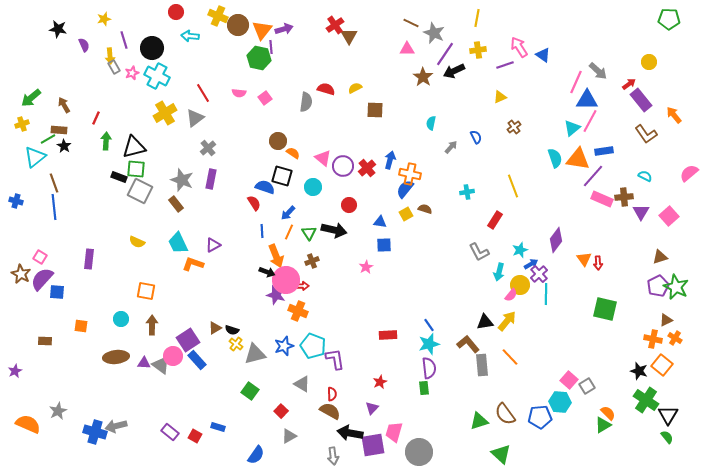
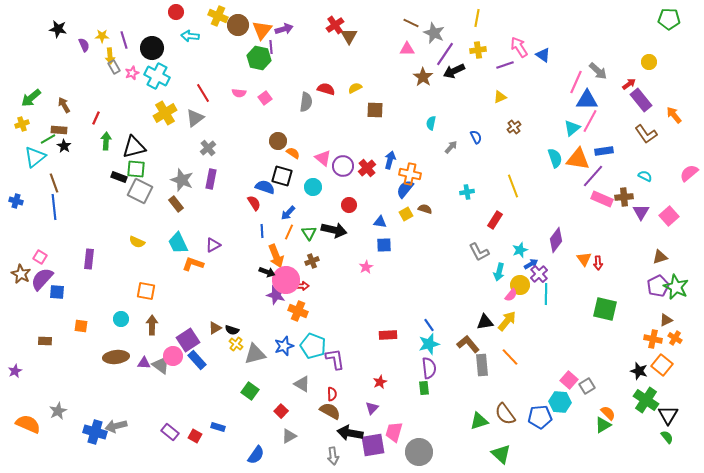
yellow star at (104, 19): moved 2 px left, 17 px down; rotated 16 degrees clockwise
